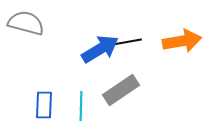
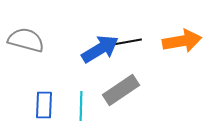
gray semicircle: moved 17 px down
